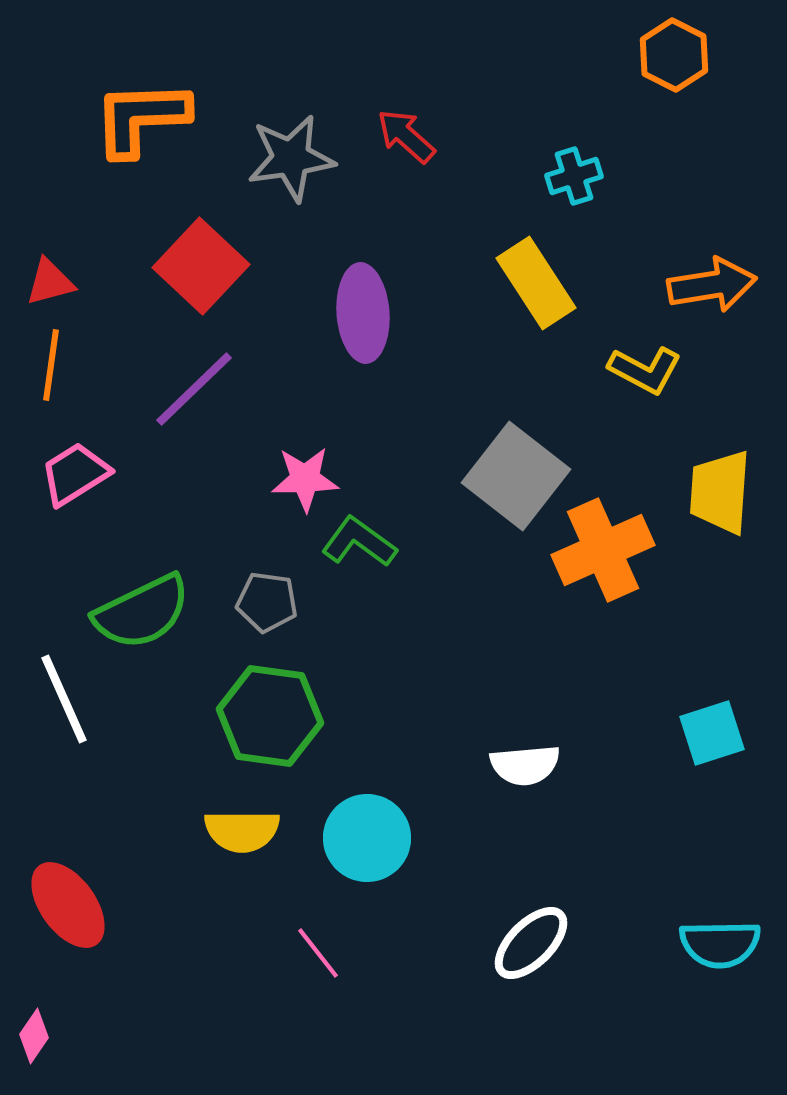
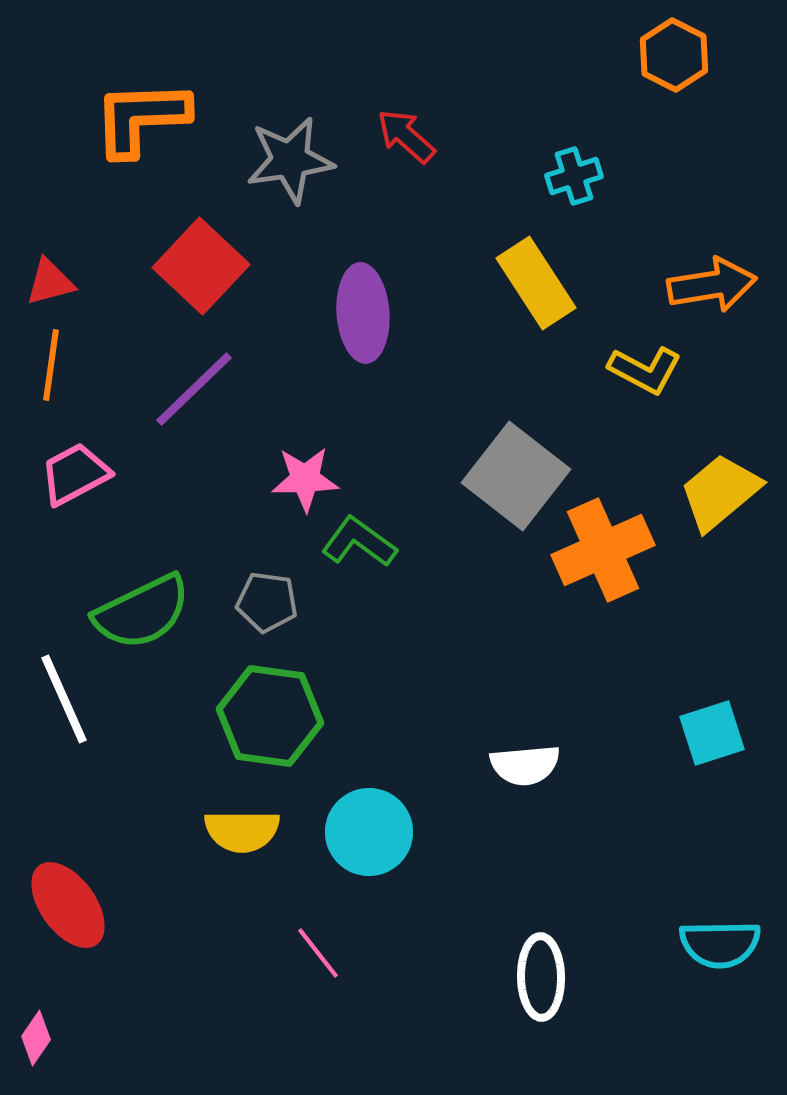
gray star: moved 1 px left, 2 px down
pink trapezoid: rotated 4 degrees clockwise
yellow trapezoid: rotated 46 degrees clockwise
cyan circle: moved 2 px right, 6 px up
white ellipse: moved 10 px right, 34 px down; rotated 46 degrees counterclockwise
pink diamond: moved 2 px right, 2 px down
